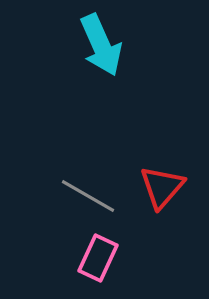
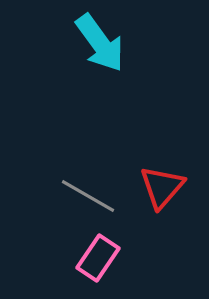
cyan arrow: moved 1 px left, 2 px up; rotated 12 degrees counterclockwise
pink rectangle: rotated 9 degrees clockwise
